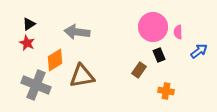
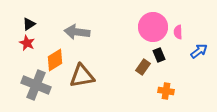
brown rectangle: moved 4 px right, 3 px up
